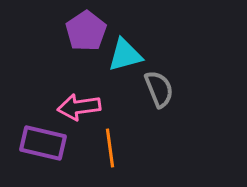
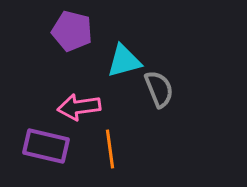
purple pentagon: moved 14 px left; rotated 24 degrees counterclockwise
cyan triangle: moved 1 px left, 6 px down
purple rectangle: moved 3 px right, 3 px down
orange line: moved 1 px down
